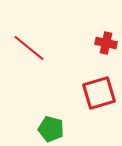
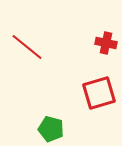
red line: moved 2 px left, 1 px up
